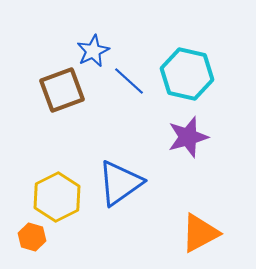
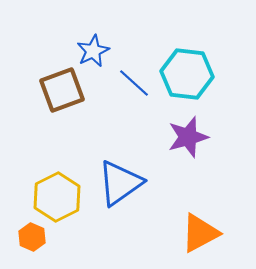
cyan hexagon: rotated 6 degrees counterclockwise
blue line: moved 5 px right, 2 px down
orange hexagon: rotated 8 degrees clockwise
